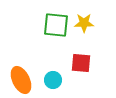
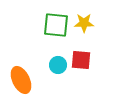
red square: moved 3 px up
cyan circle: moved 5 px right, 15 px up
